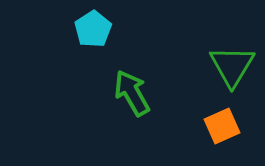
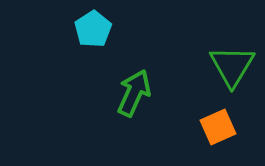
green arrow: moved 2 px right; rotated 54 degrees clockwise
orange square: moved 4 px left, 1 px down
